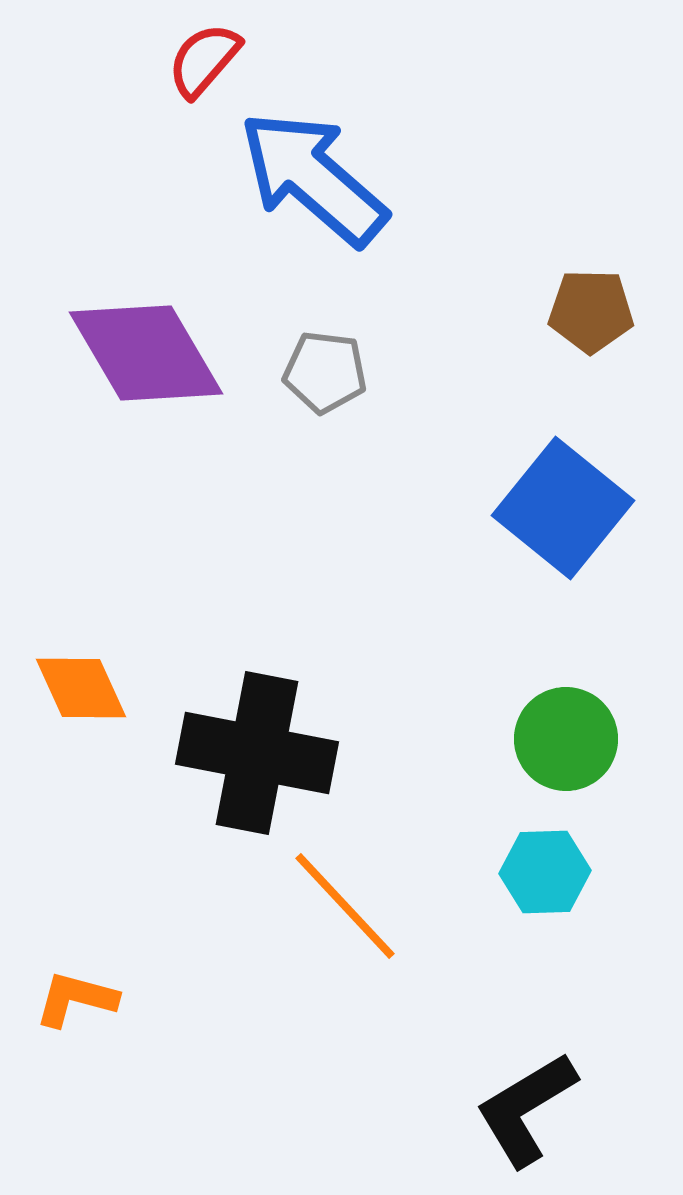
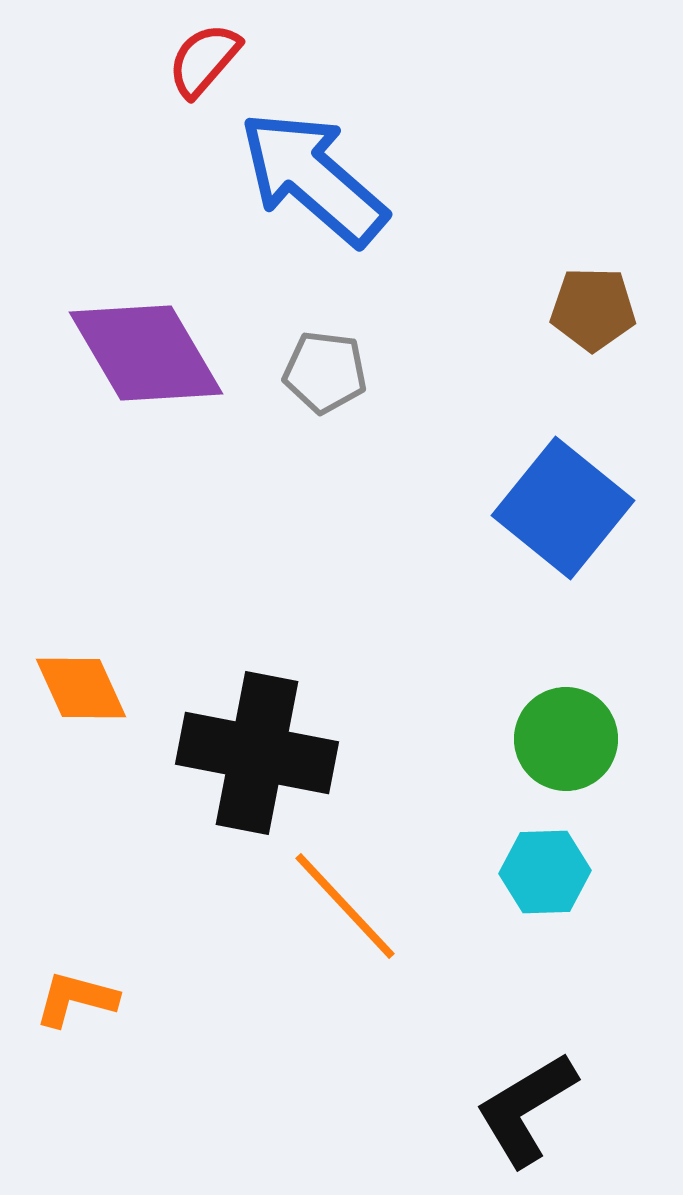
brown pentagon: moved 2 px right, 2 px up
